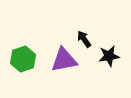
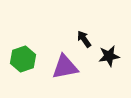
purple triangle: moved 1 px right, 7 px down
